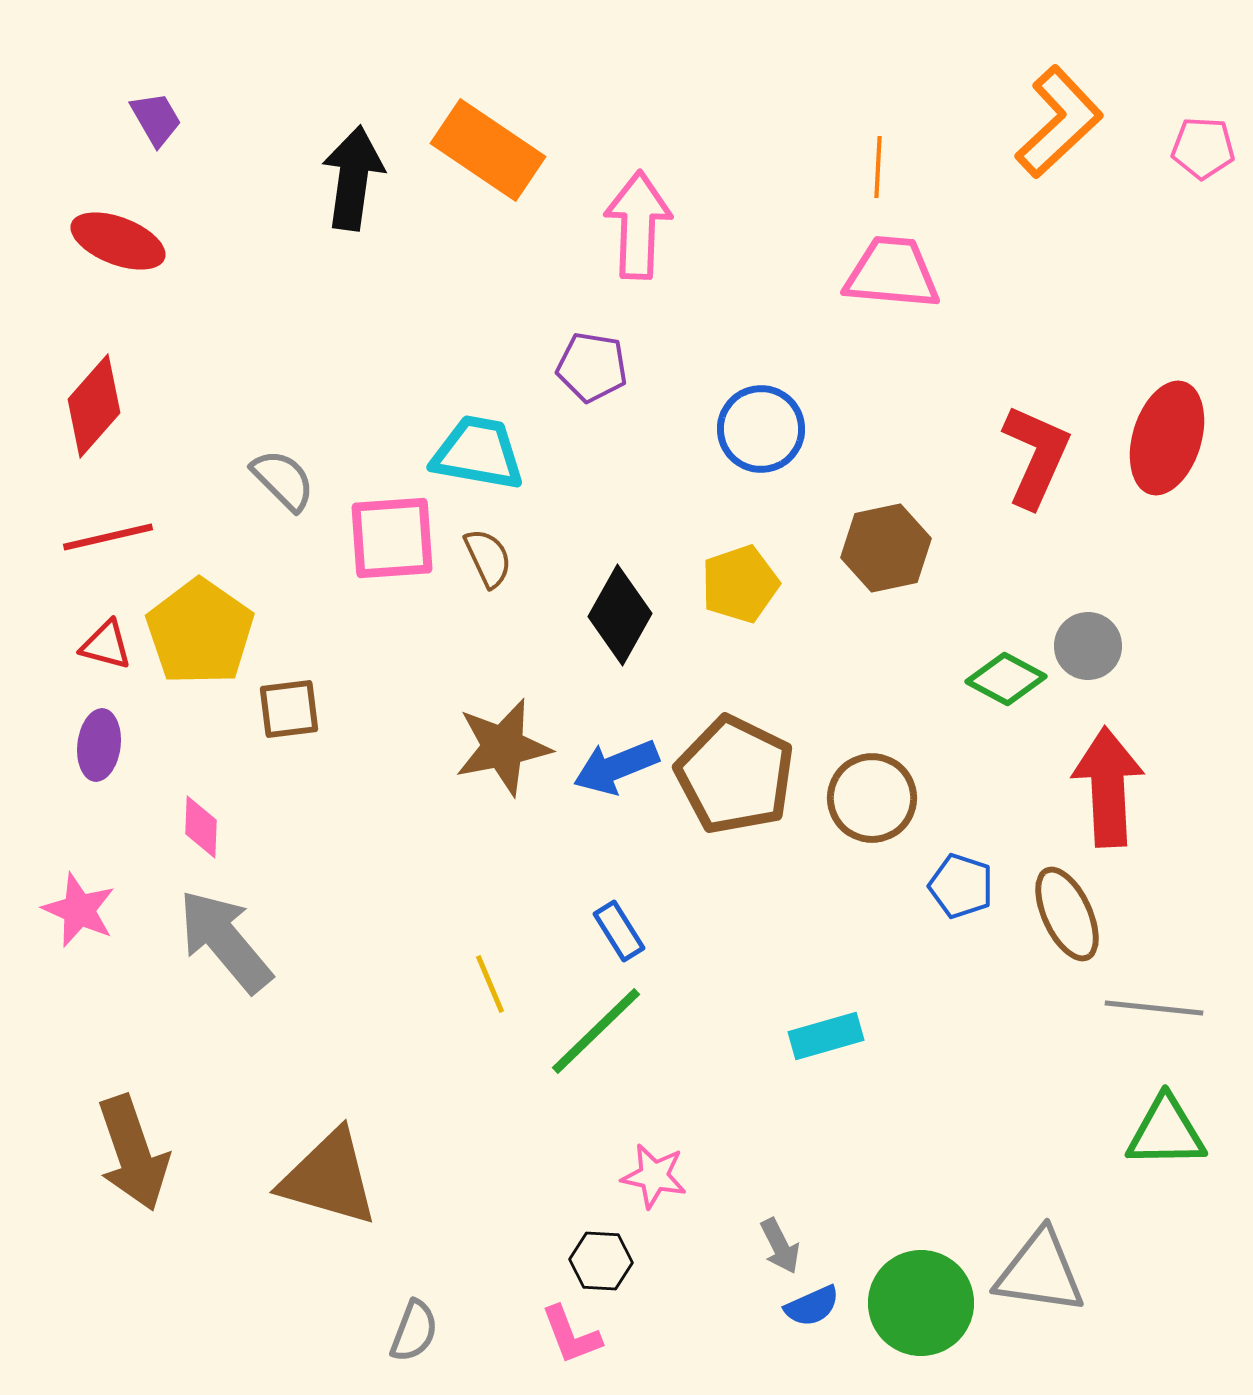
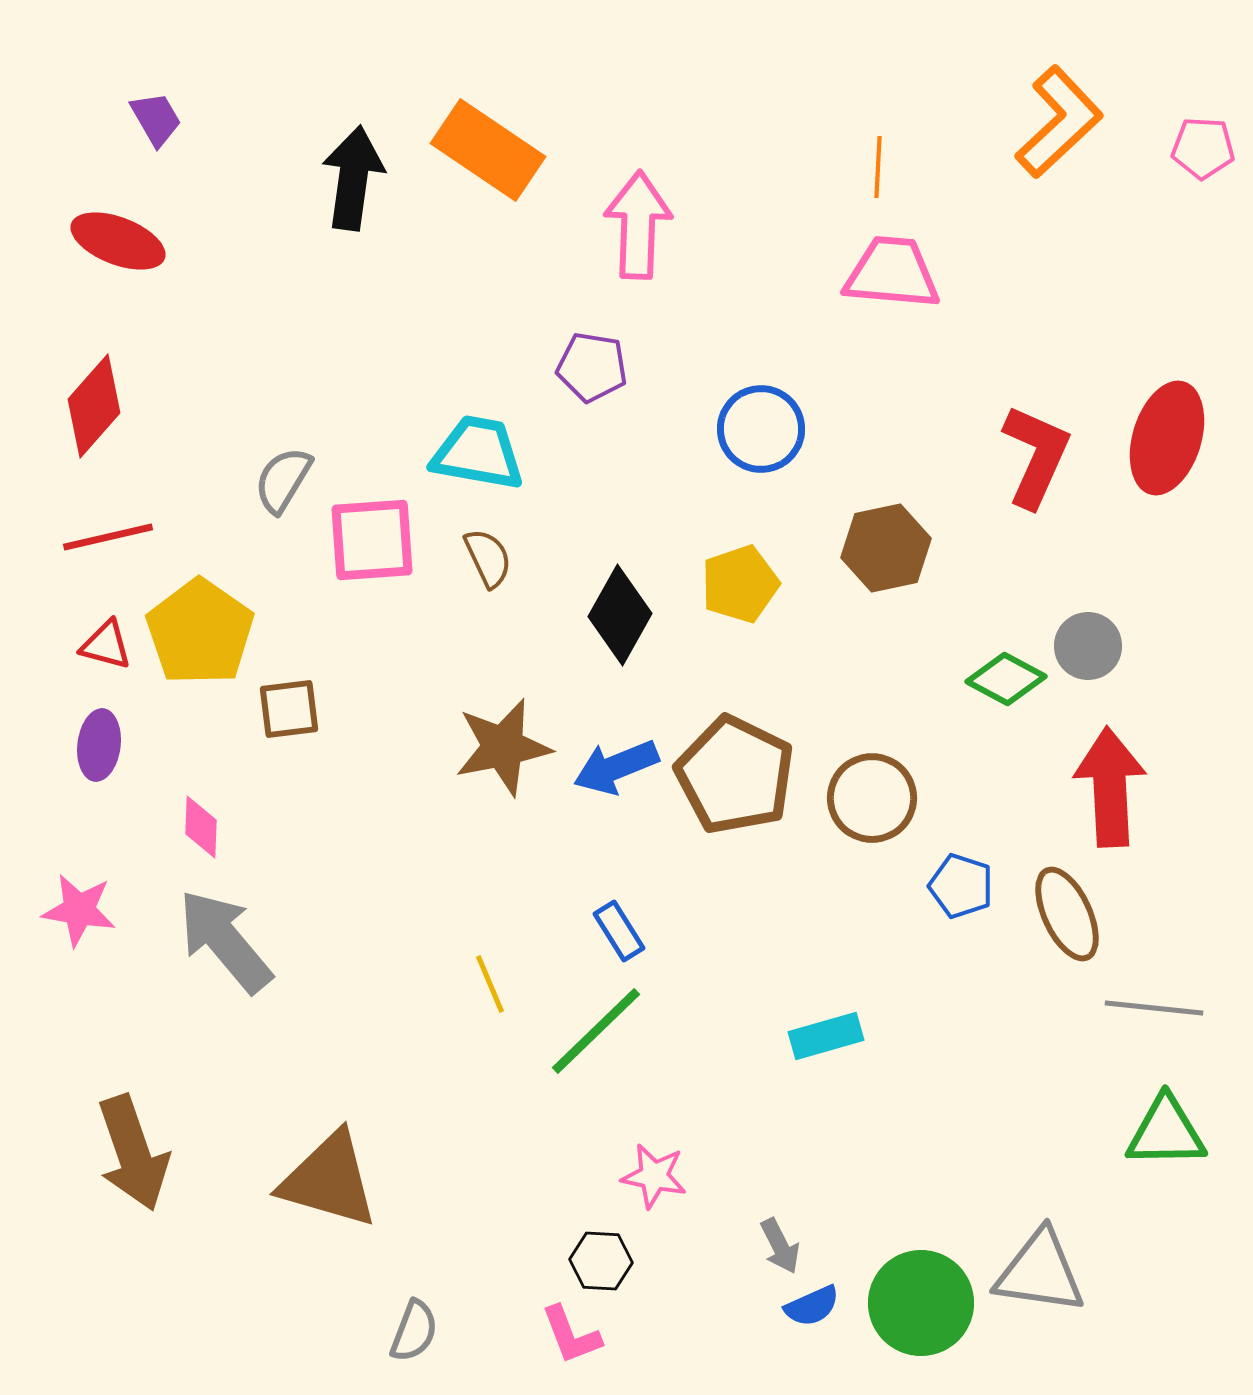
gray semicircle at (283, 480): rotated 104 degrees counterclockwise
pink square at (392, 538): moved 20 px left, 2 px down
red arrow at (1108, 787): moved 2 px right
pink star at (79, 910): rotated 14 degrees counterclockwise
brown triangle at (329, 1178): moved 2 px down
